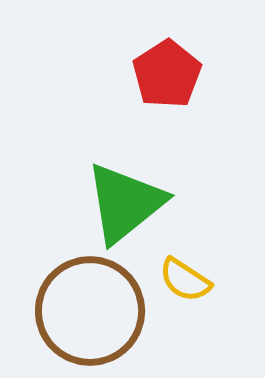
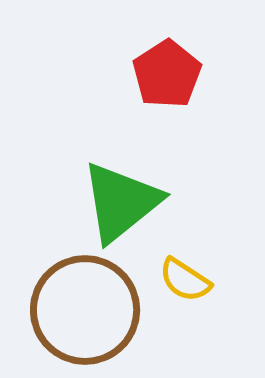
green triangle: moved 4 px left, 1 px up
brown circle: moved 5 px left, 1 px up
